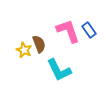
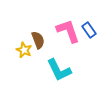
brown semicircle: moved 1 px left, 4 px up
